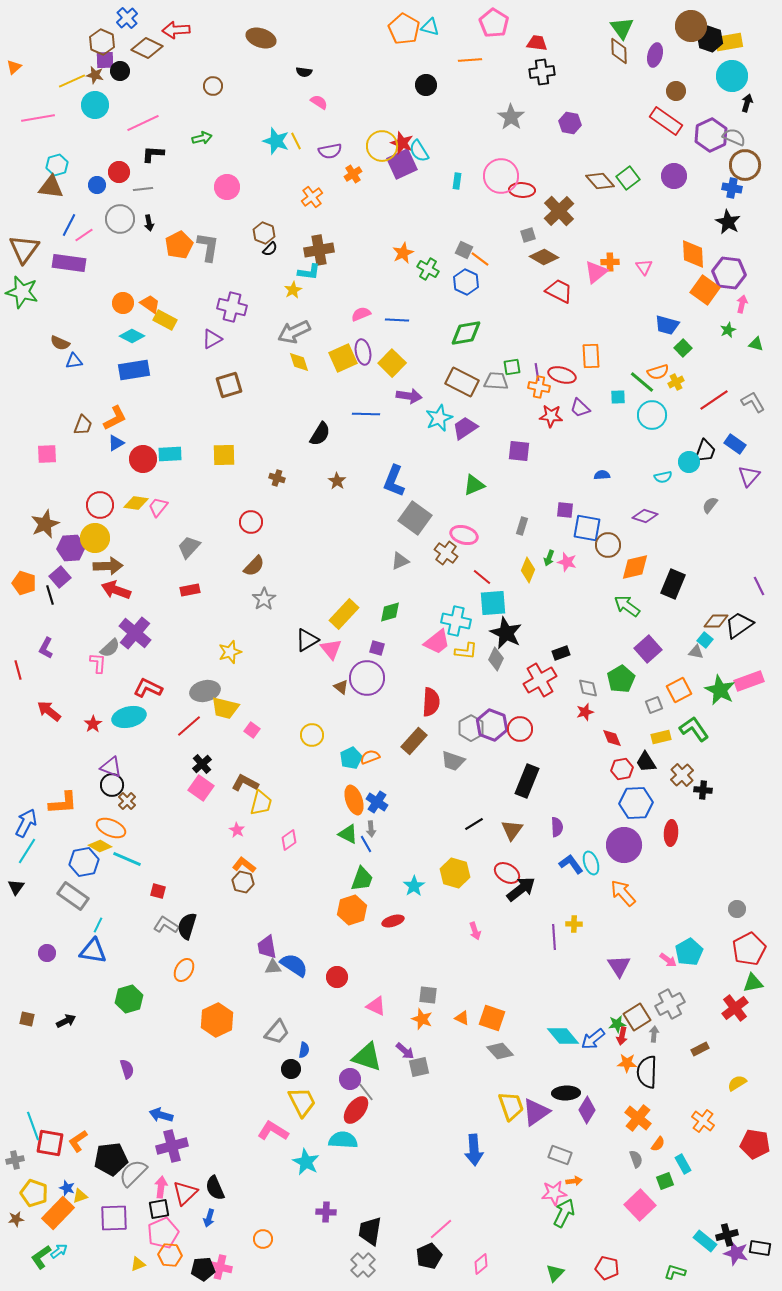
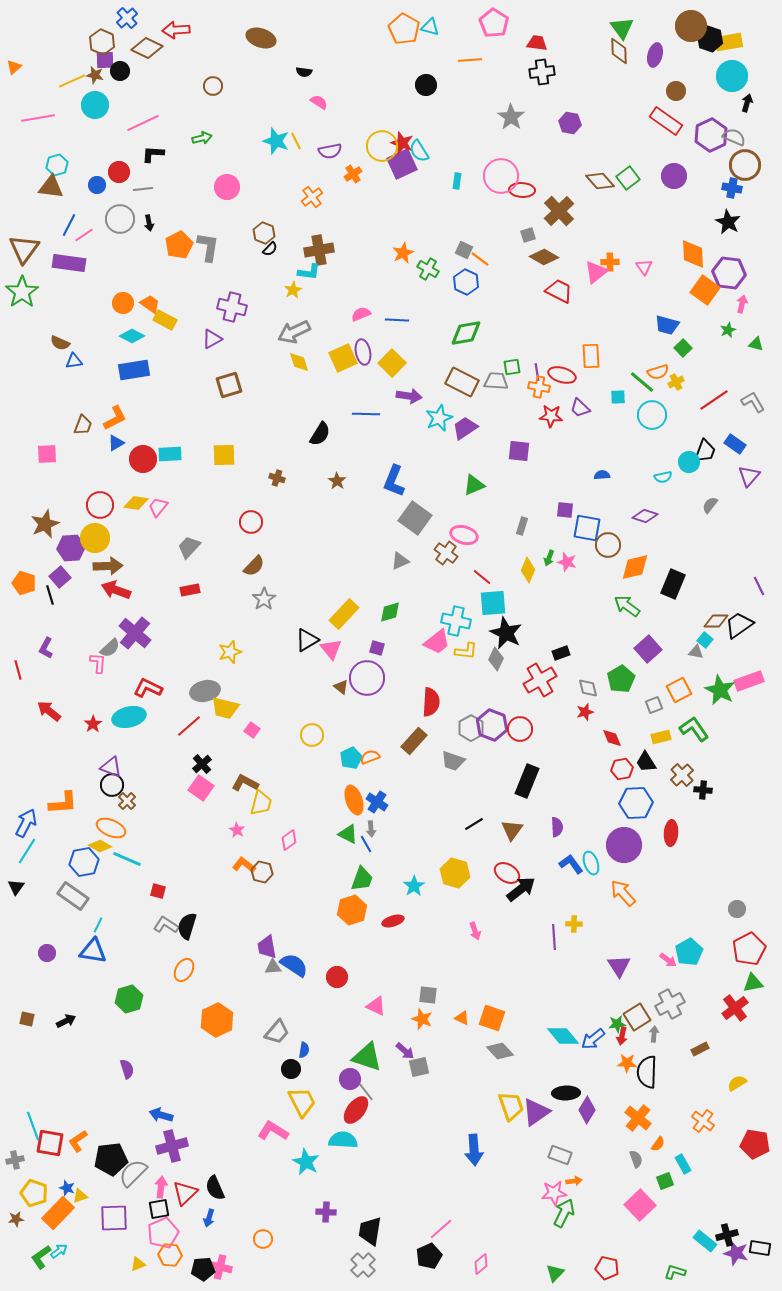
green star at (22, 292): rotated 24 degrees clockwise
brown hexagon at (243, 882): moved 19 px right, 10 px up
